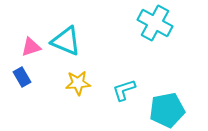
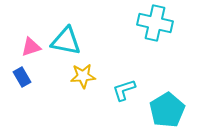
cyan cross: rotated 16 degrees counterclockwise
cyan triangle: rotated 12 degrees counterclockwise
yellow star: moved 5 px right, 7 px up
cyan pentagon: rotated 20 degrees counterclockwise
